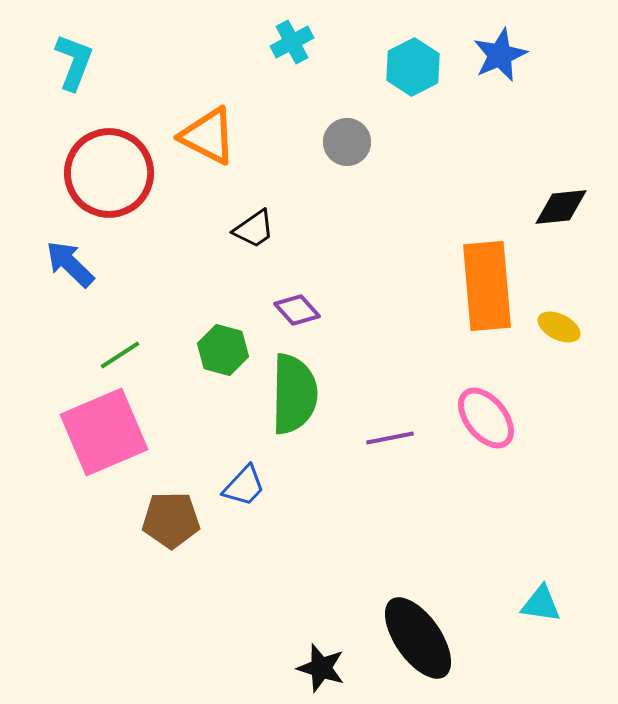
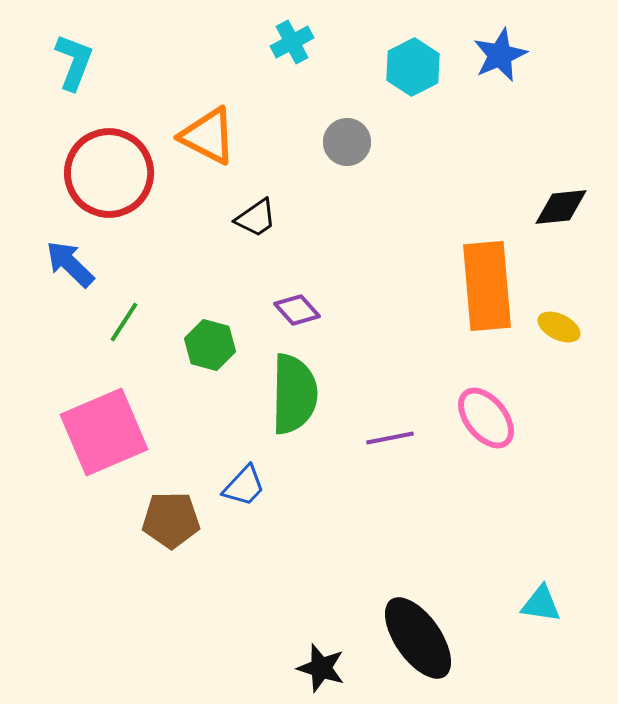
black trapezoid: moved 2 px right, 11 px up
green hexagon: moved 13 px left, 5 px up
green line: moved 4 px right, 33 px up; rotated 24 degrees counterclockwise
